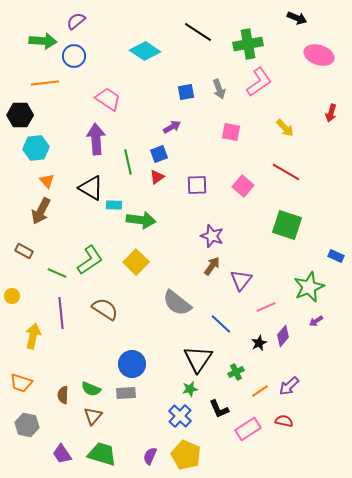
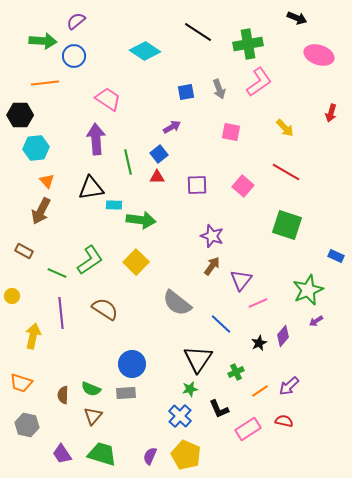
blue square at (159, 154): rotated 18 degrees counterclockwise
red triangle at (157, 177): rotated 35 degrees clockwise
black triangle at (91, 188): rotated 40 degrees counterclockwise
green star at (309, 287): moved 1 px left, 3 px down
pink line at (266, 307): moved 8 px left, 4 px up
